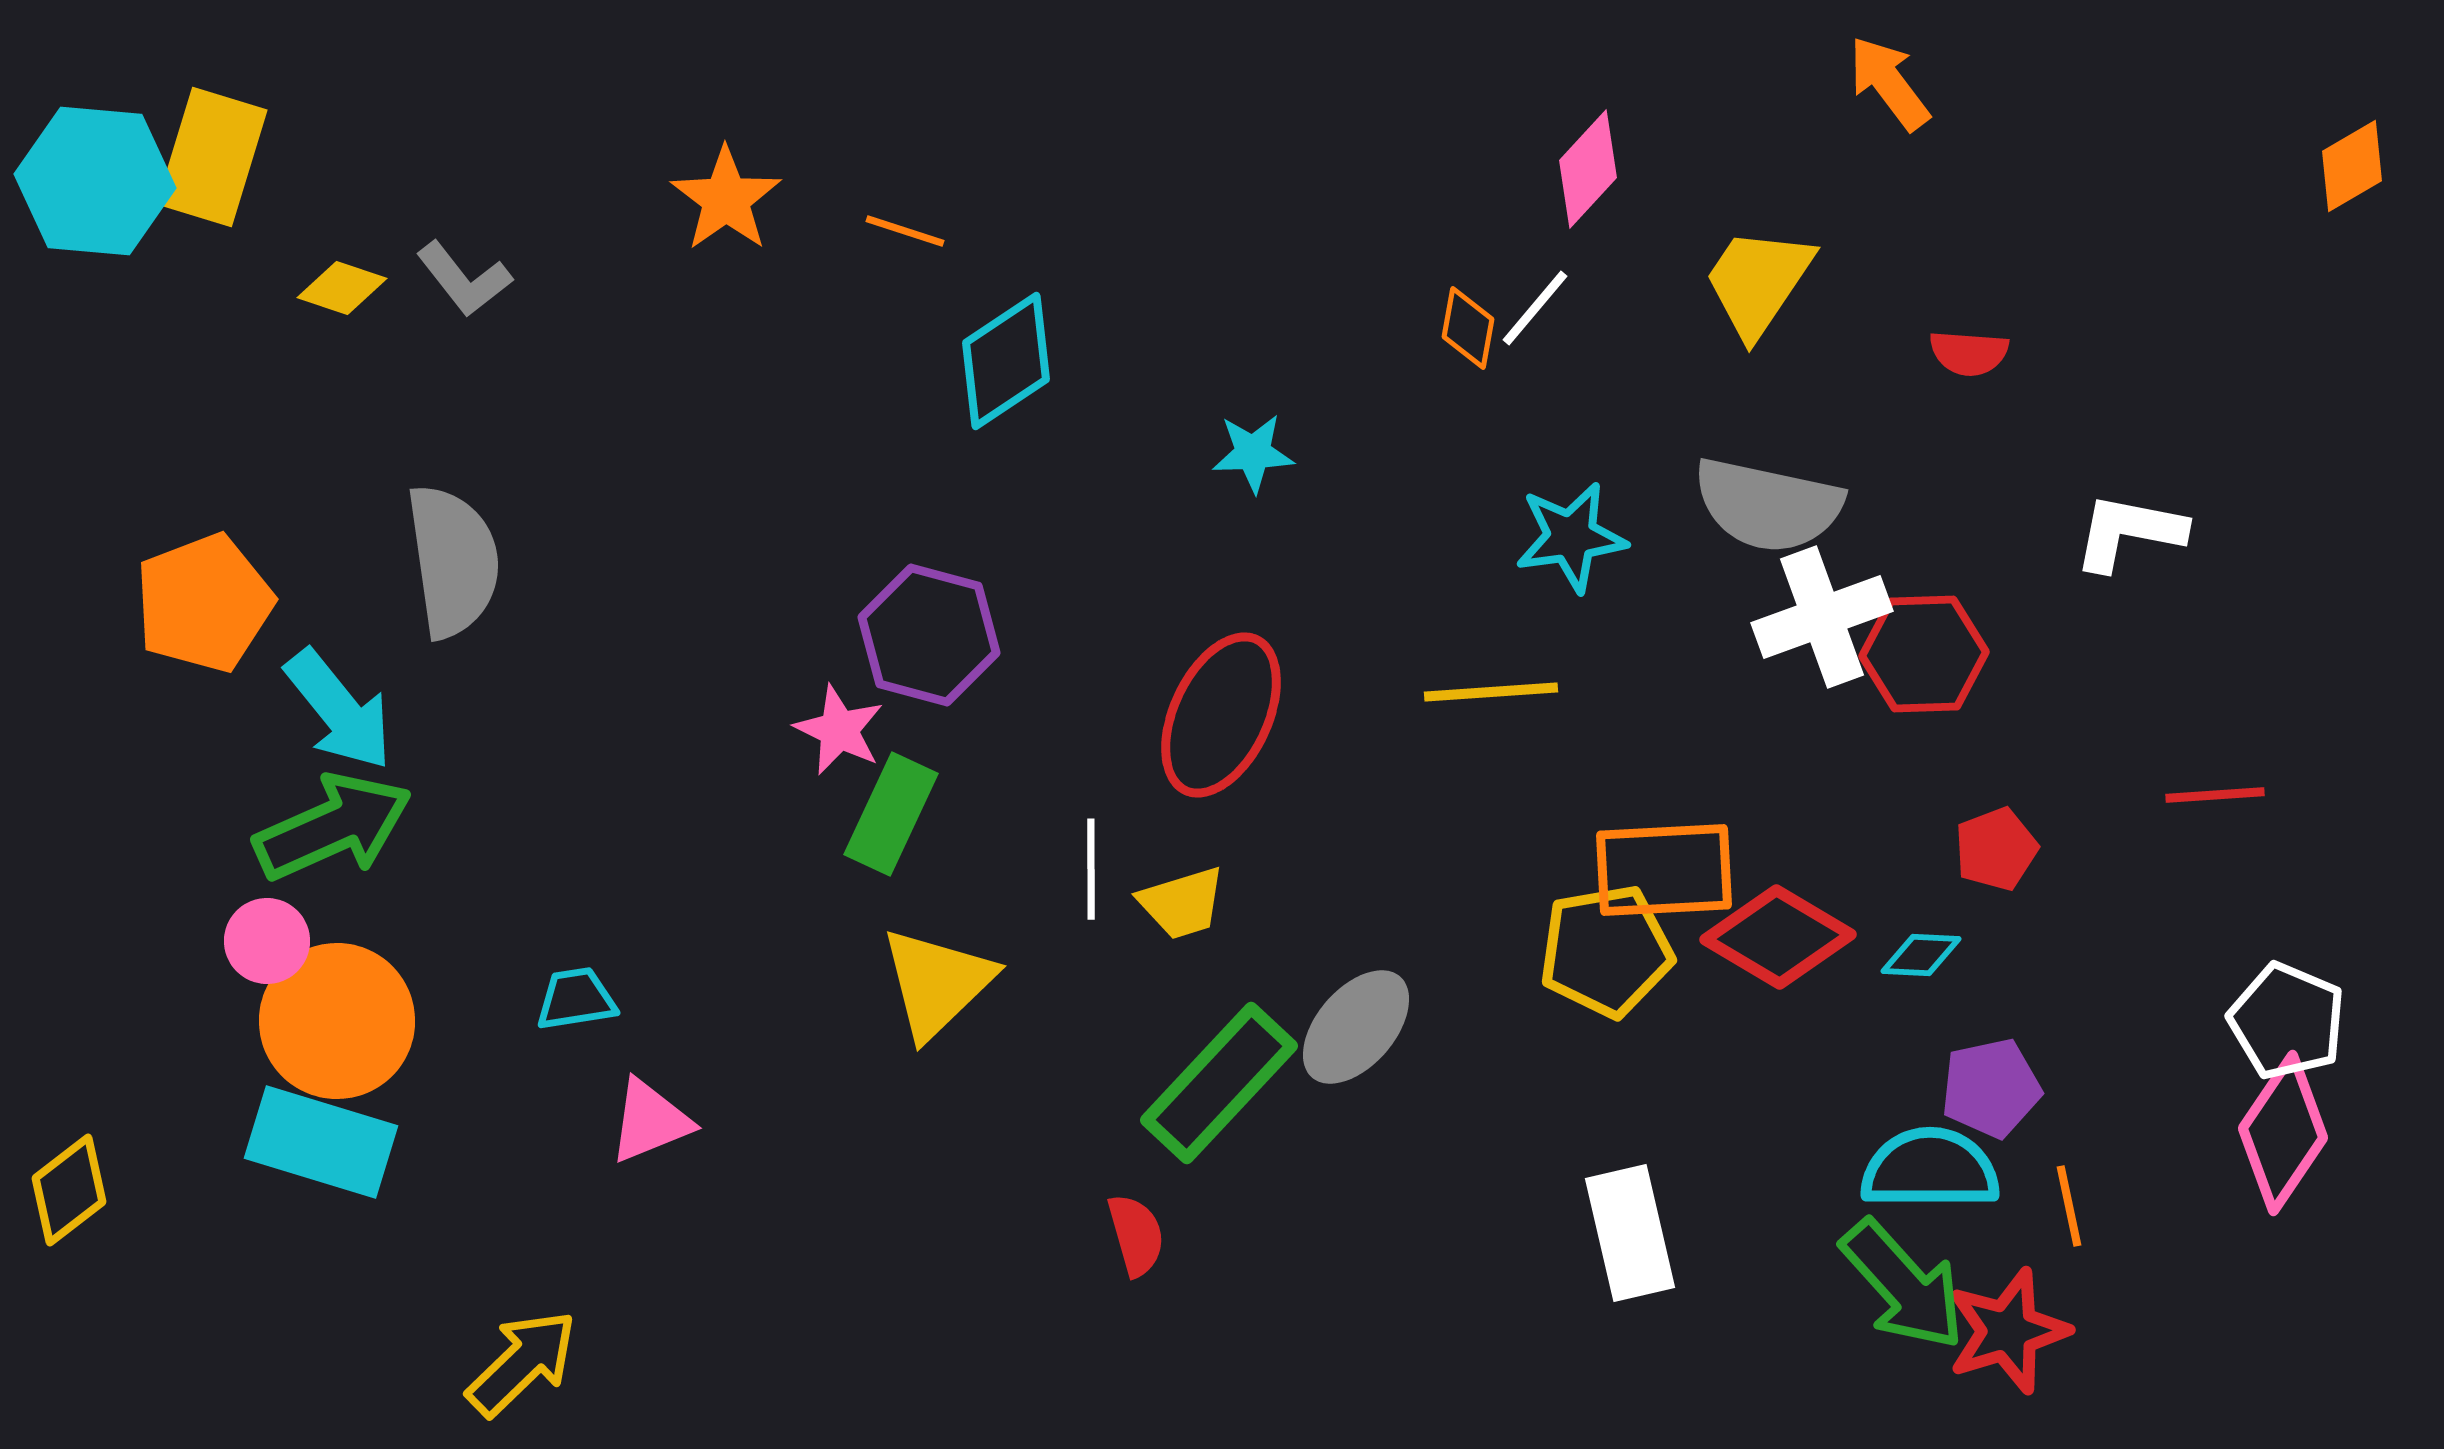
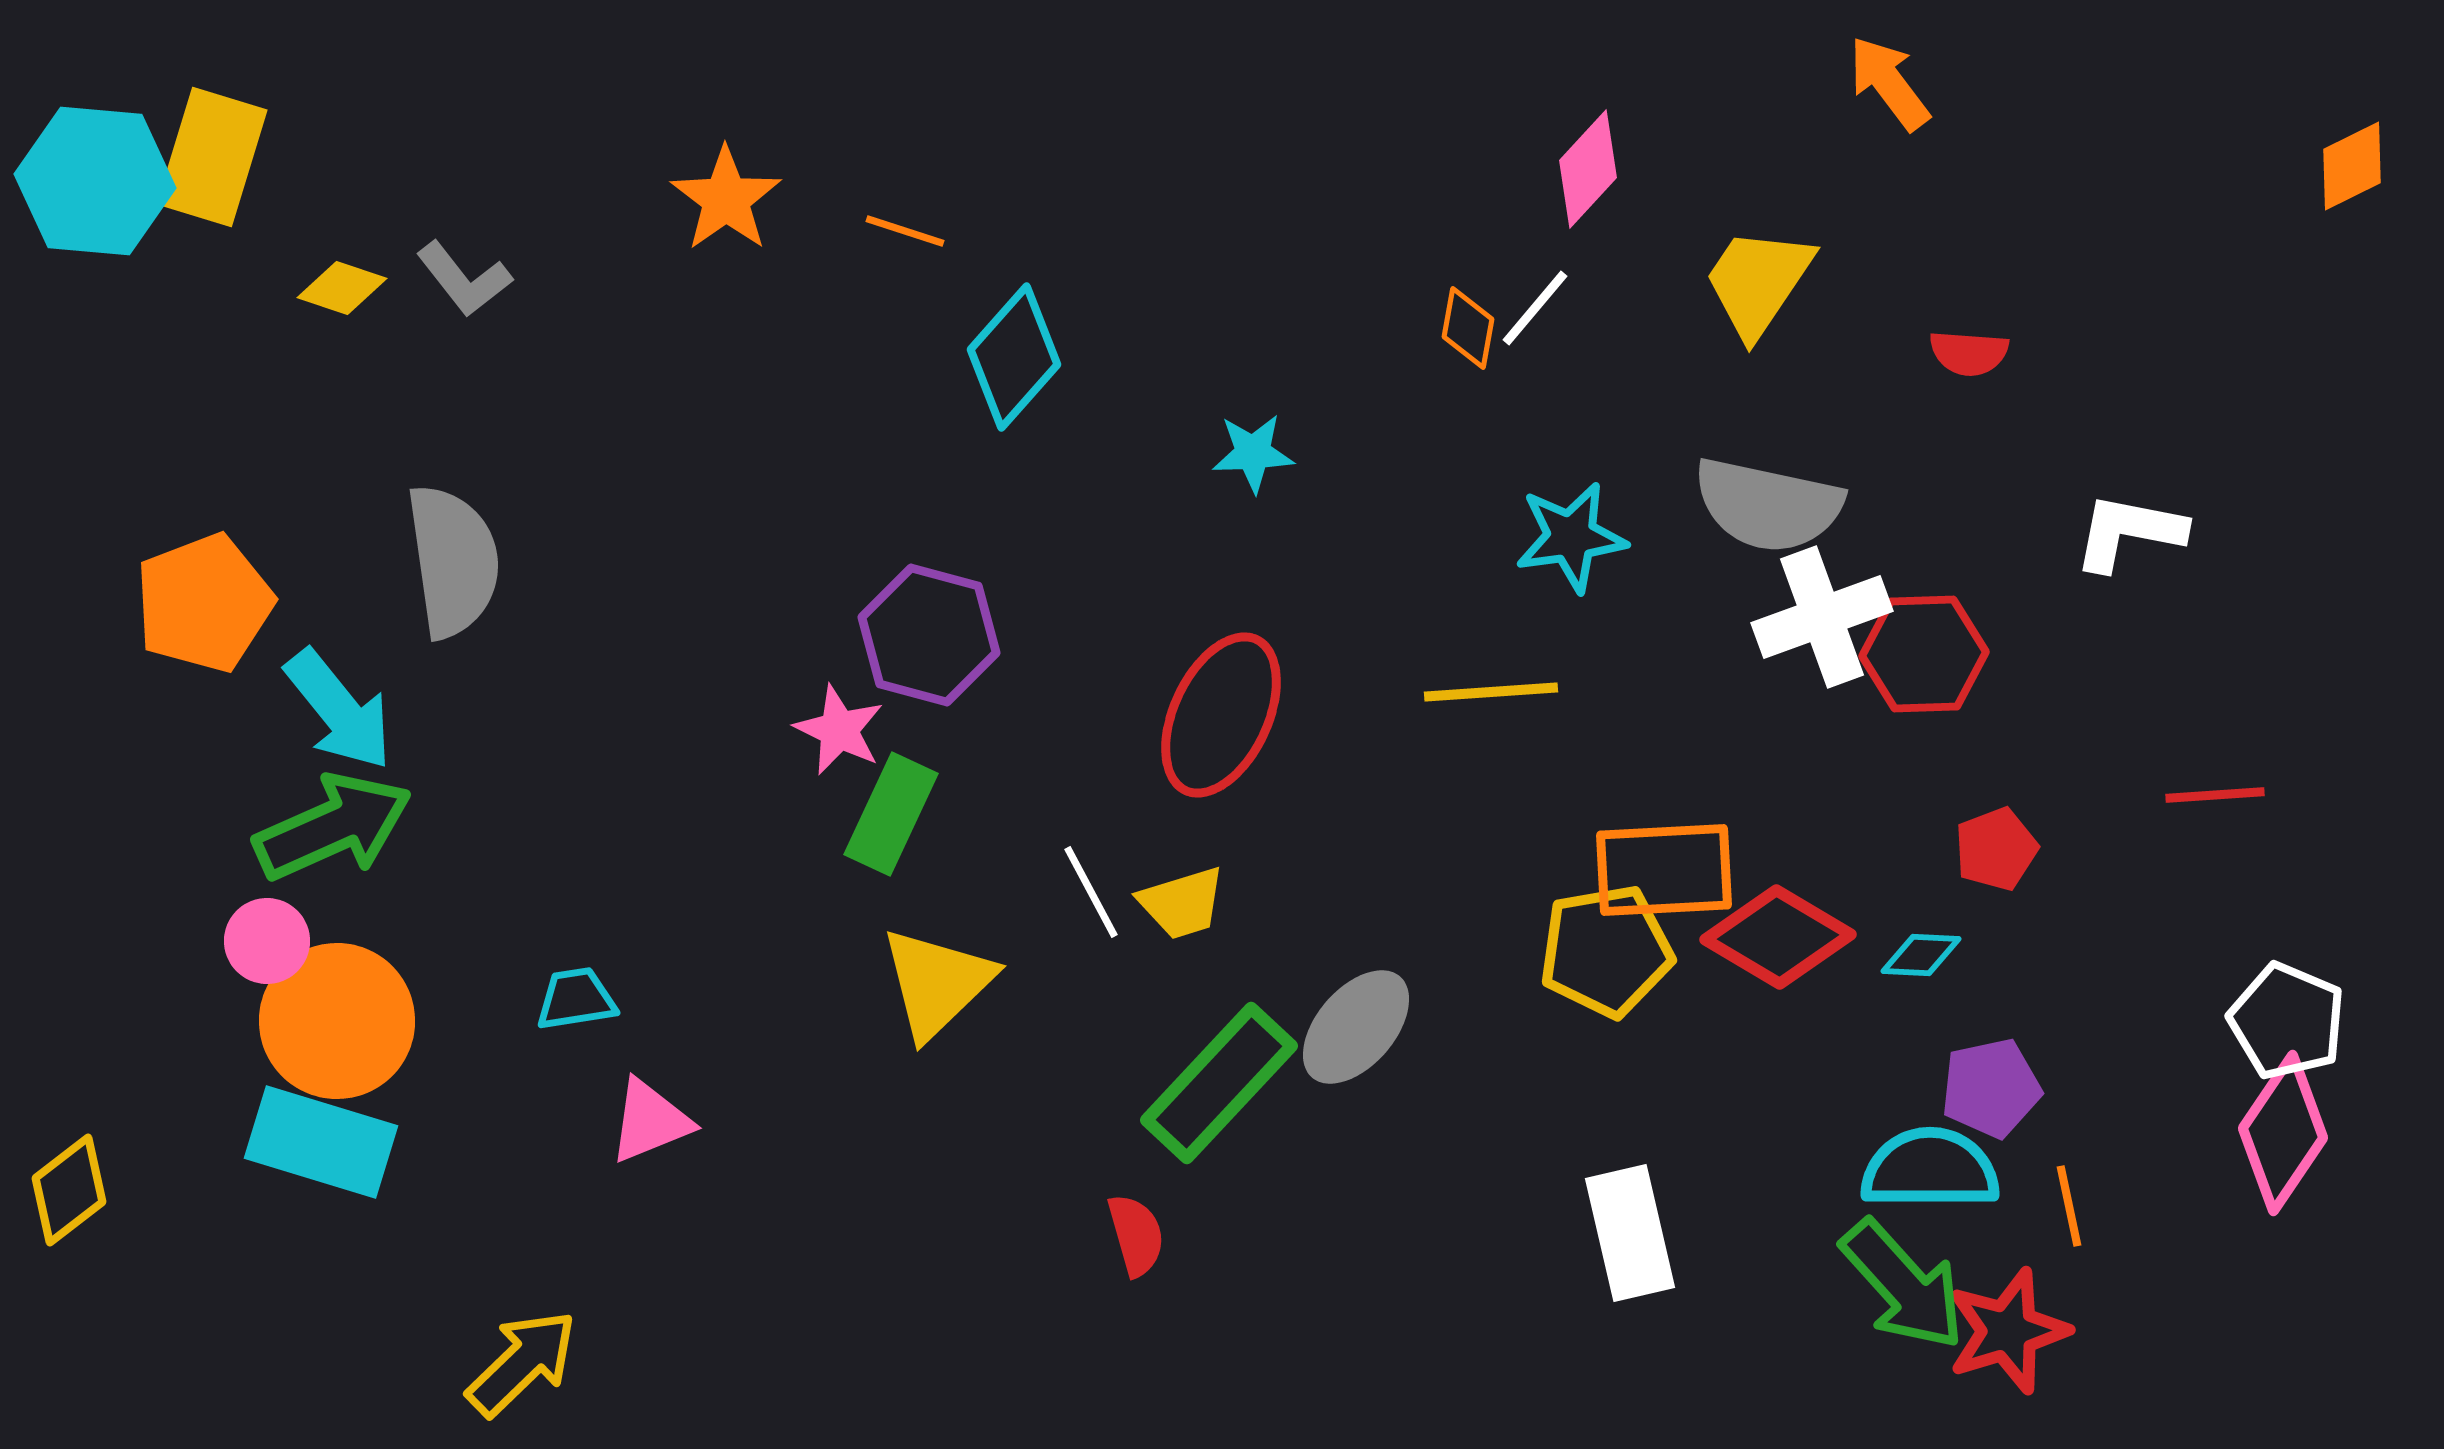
orange diamond at (2352, 166): rotated 4 degrees clockwise
cyan diamond at (1006, 361): moved 8 px right, 4 px up; rotated 15 degrees counterclockwise
white line at (1091, 869): moved 23 px down; rotated 28 degrees counterclockwise
